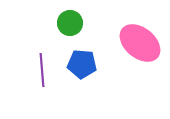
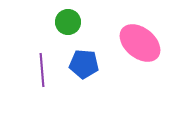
green circle: moved 2 px left, 1 px up
blue pentagon: moved 2 px right
